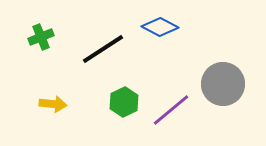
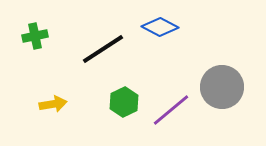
green cross: moved 6 px left, 1 px up; rotated 10 degrees clockwise
gray circle: moved 1 px left, 3 px down
yellow arrow: rotated 16 degrees counterclockwise
